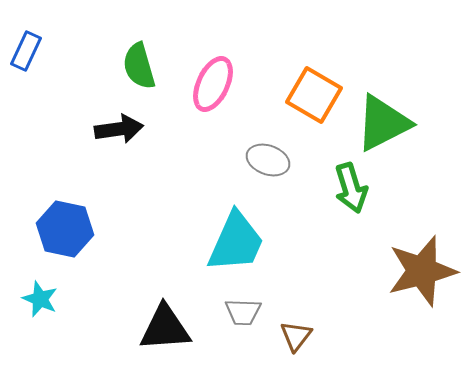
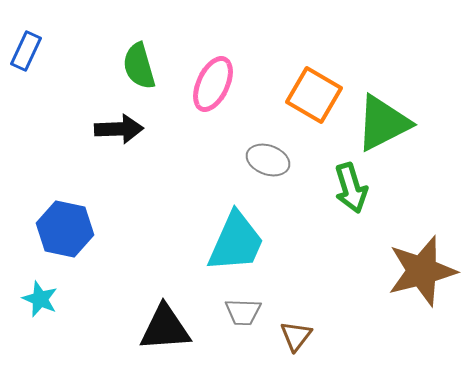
black arrow: rotated 6 degrees clockwise
